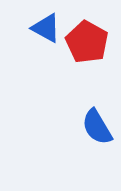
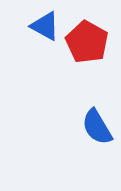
blue triangle: moved 1 px left, 2 px up
